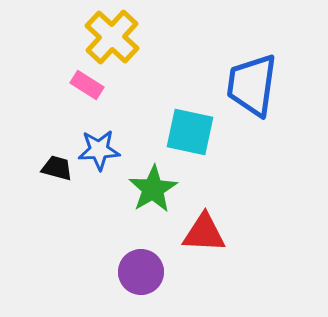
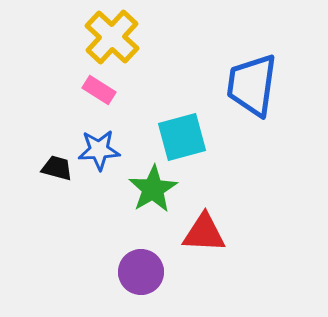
pink rectangle: moved 12 px right, 5 px down
cyan square: moved 8 px left, 5 px down; rotated 27 degrees counterclockwise
